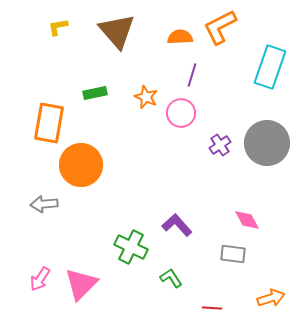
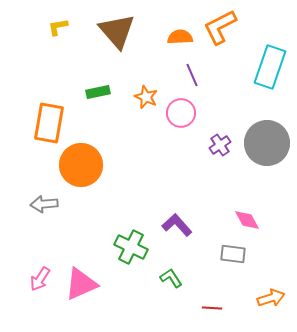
purple line: rotated 40 degrees counterclockwise
green rectangle: moved 3 px right, 1 px up
pink triangle: rotated 21 degrees clockwise
